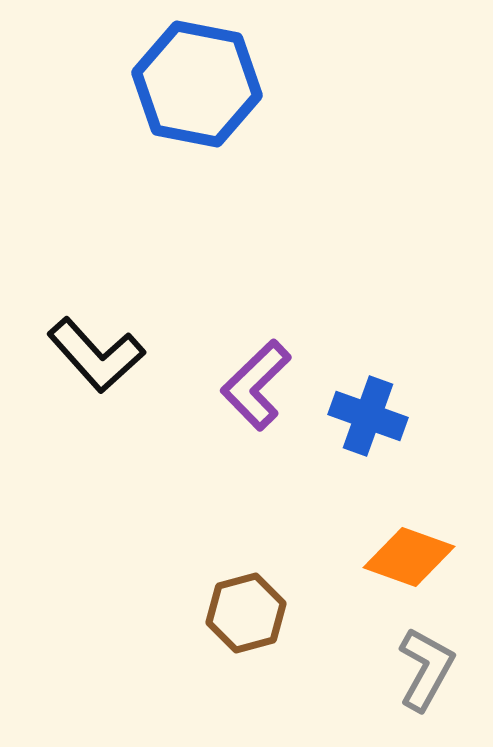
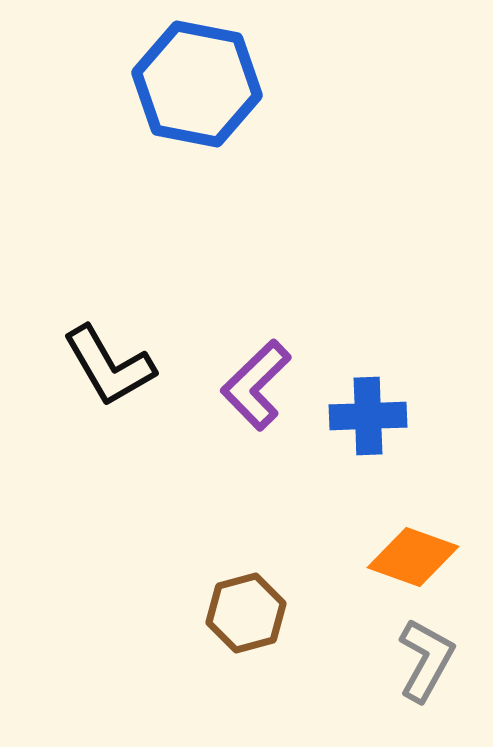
black L-shape: moved 13 px right, 11 px down; rotated 12 degrees clockwise
blue cross: rotated 22 degrees counterclockwise
orange diamond: moved 4 px right
gray L-shape: moved 9 px up
